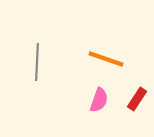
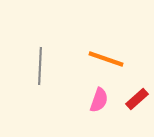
gray line: moved 3 px right, 4 px down
red rectangle: rotated 15 degrees clockwise
